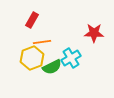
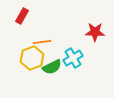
red rectangle: moved 10 px left, 4 px up
red star: moved 1 px right, 1 px up
cyan cross: moved 2 px right
